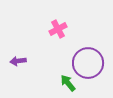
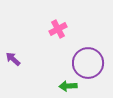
purple arrow: moved 5 px left, 2 px up; rotated 49 degrees clockwise
green arrow: moved 3 px down; rotated 54 degrees counterclockwise
